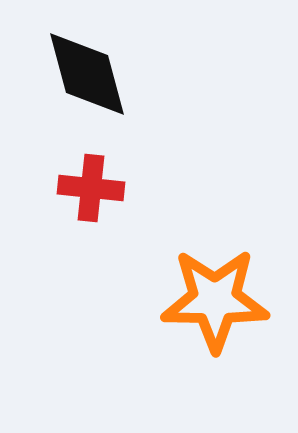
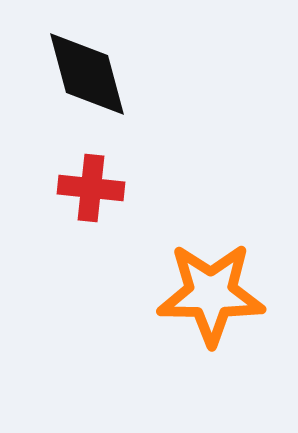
orange star: moved 4 px left, 6 px up
